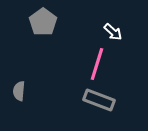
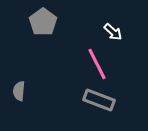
pink line: rotated 44 degrees counterclockwise
